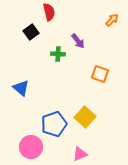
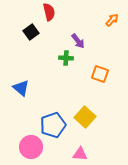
green cross: moved 8 px right, 4 px down
blue pentagon: moved 1 px left, 1 px down
pink triangle: rotated 28 degrees clockwise
